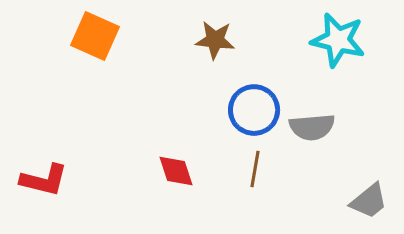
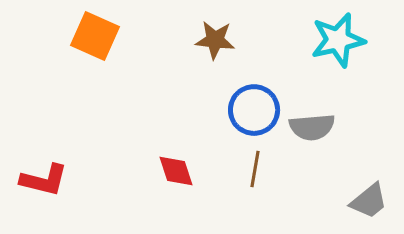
cyan star: rotated 26 degrees counterclockwise
